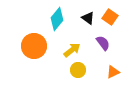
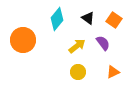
orange square: moved 4 px right, 3 px down
orange circle: moved 11 px left, 6 px up
yellow arrow: moved 5 px right, 4 px up
yellow circle: moved 2 px down
